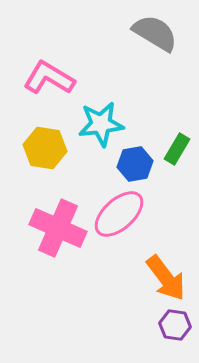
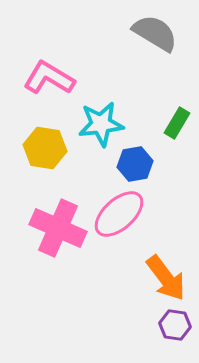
green rectangle: moved 26 px up
